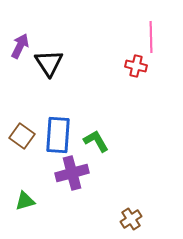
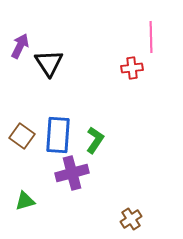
red cross: moved 4 px left, 2 px down; rotated 20 degrees counterclockwise
green L-shape: moved 1 px left, 1 px up; rotated 64 degrees clockwise
